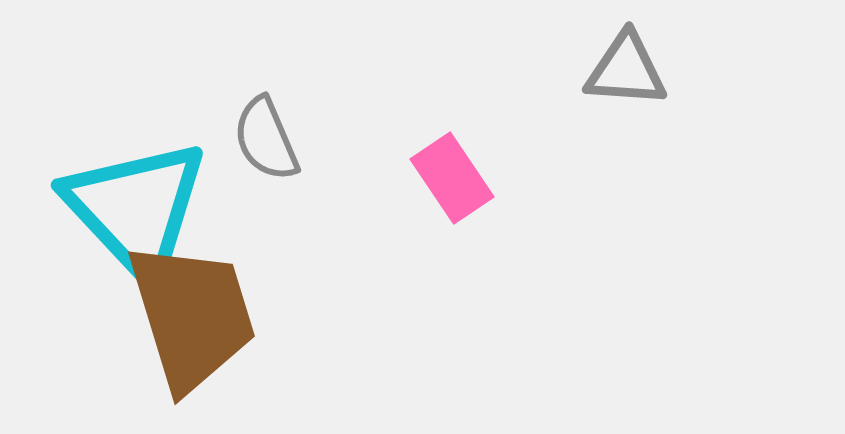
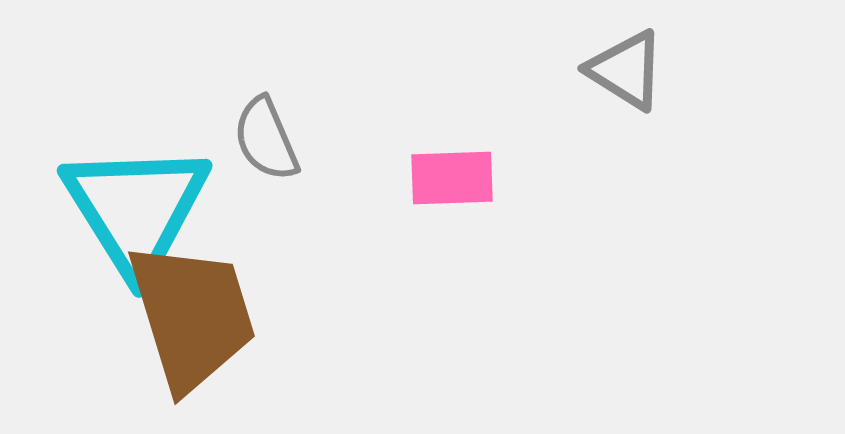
gray triangle: rotated 28 degrees clockwise
pink rectangle: rotated 58 degrees counterclockwise
cyan triangle: rotated 11 degrees clockwise
